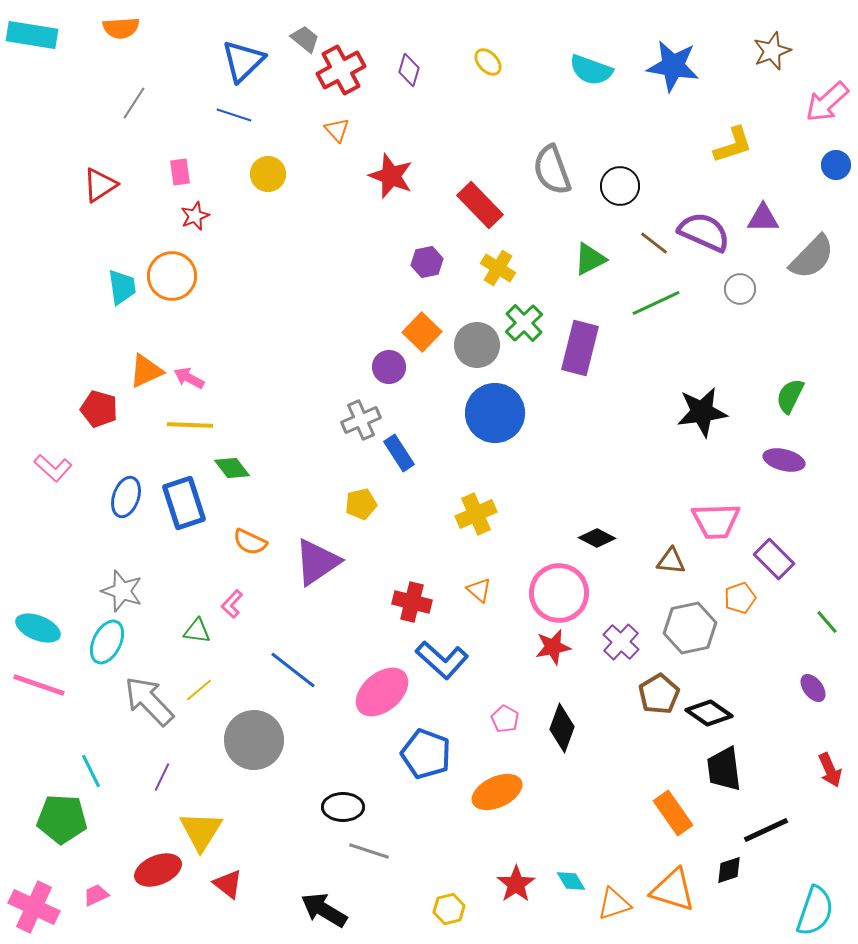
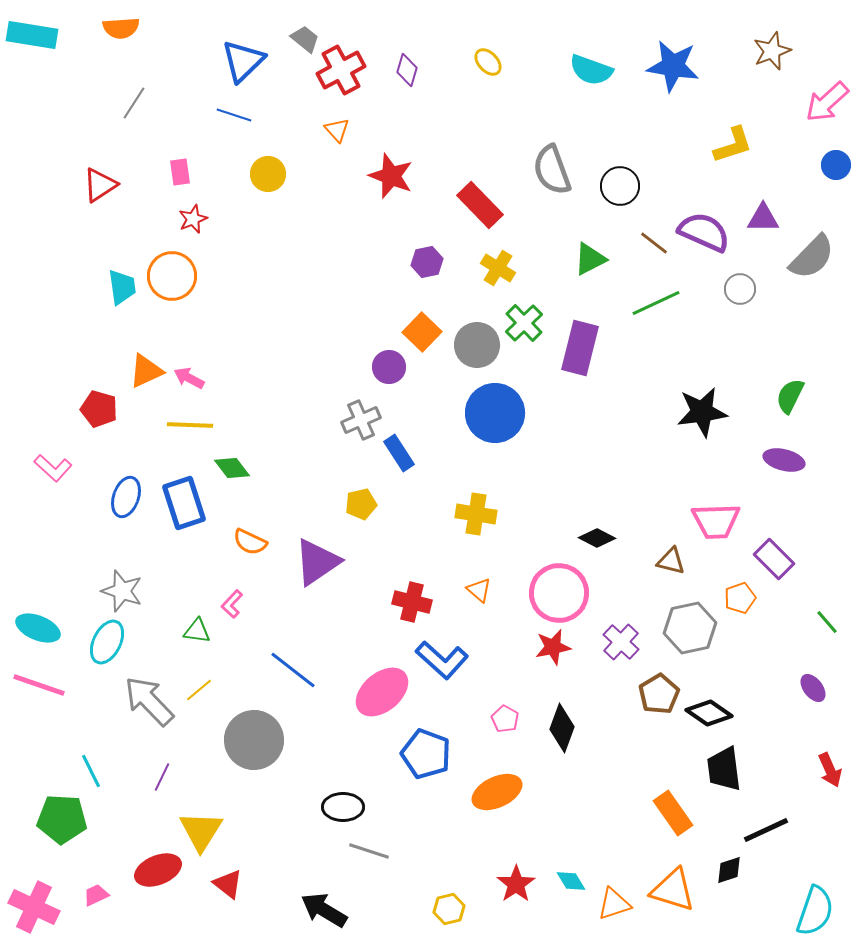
purple diamond at (409, 70): moved 2 px left
red star at (195, 216): moved 2 px left, 3 px down
yellow cross at (476, 514): rotated 33 degrees clockwise
brown triangle at (671, 561): rotated 8 degrees clockwise
